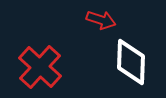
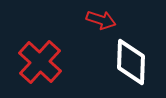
red cross: moved 5 px up
